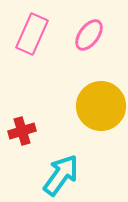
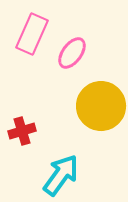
pink ellipse: moved 17 px left, 18 px down
